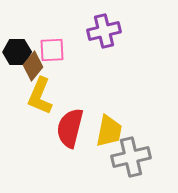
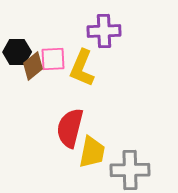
purple cross: rotated 12 degrees clockwise
pink square: moved 1 px right, 9 px down
brown diamond: rotated 12 degrees clockwise
yellow L-shape: moved 42 px right, 28 px up
yellow trapezoid: moved 17 px left, 21 px down
gray cross: moved 1 px left, 13 px down; rotated 12 degrees clockwise
